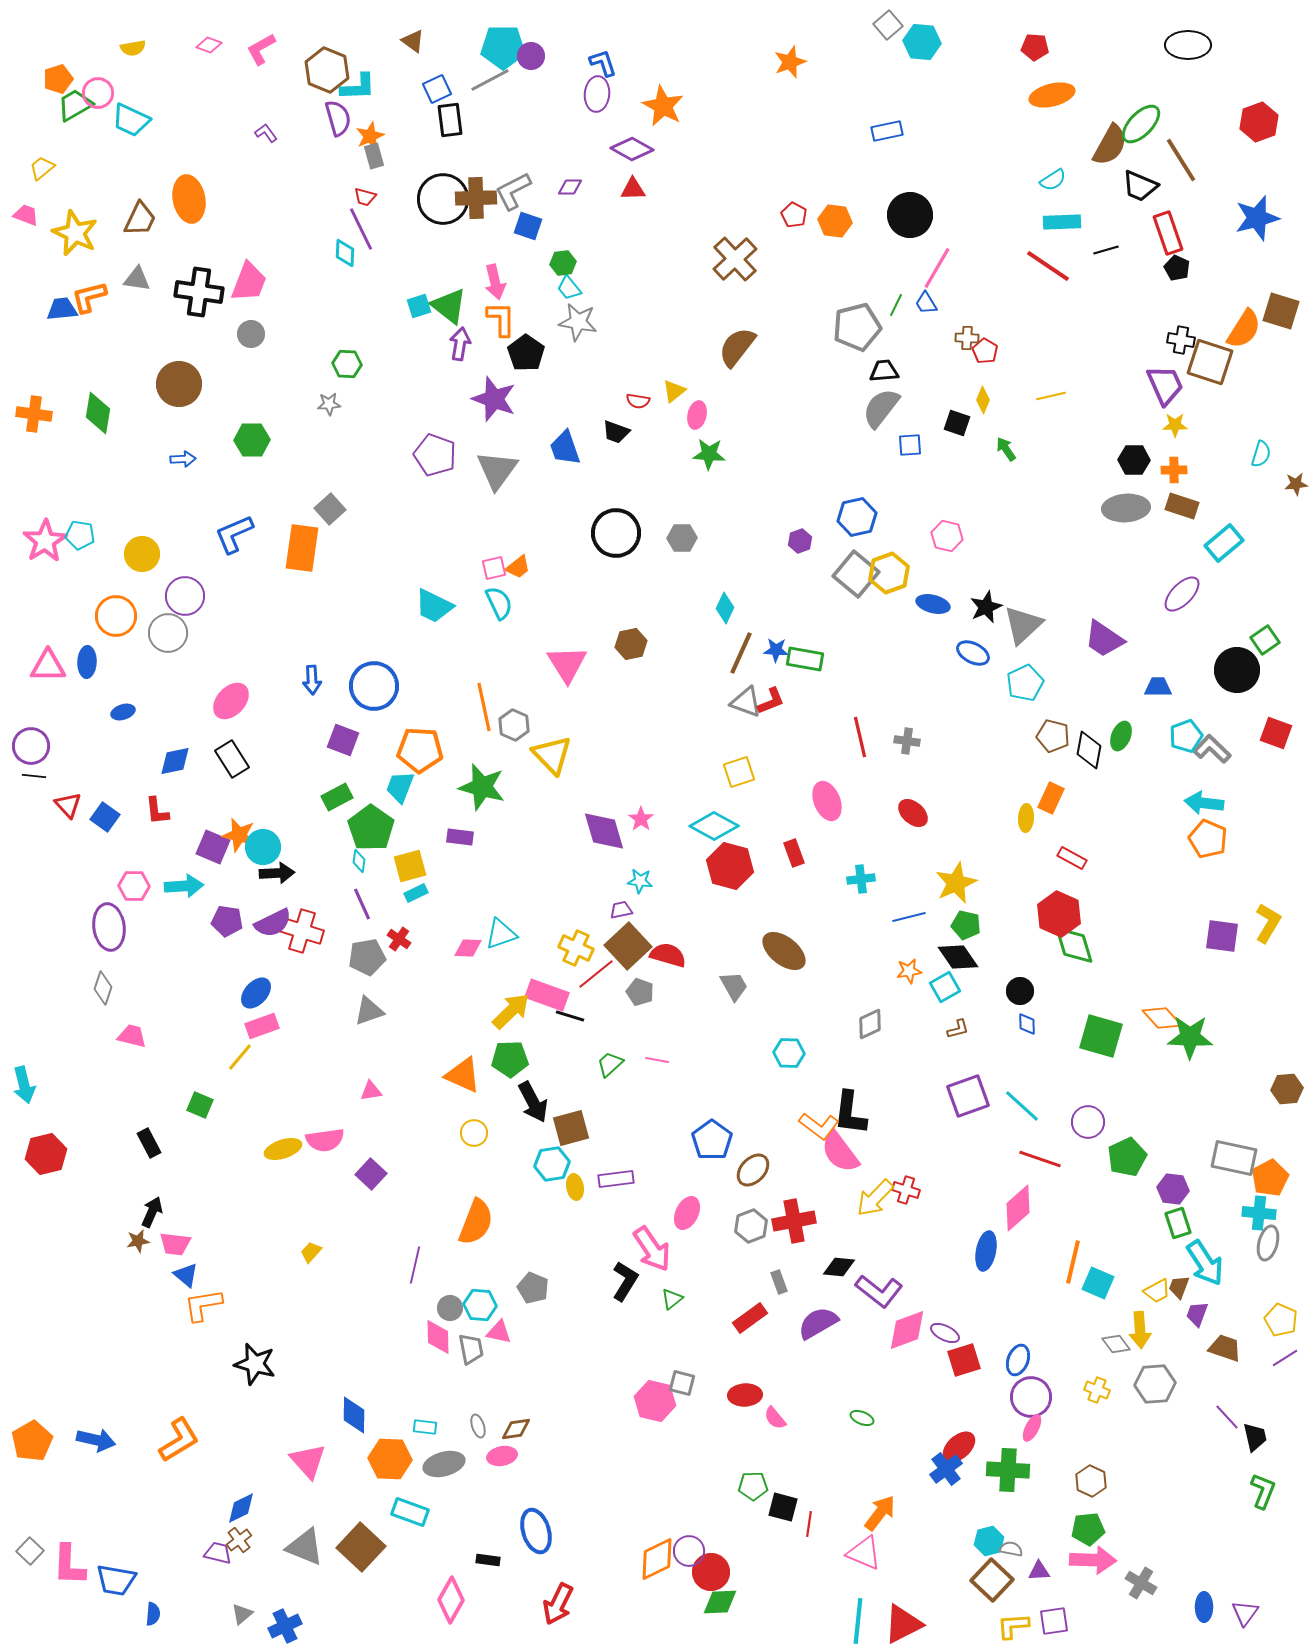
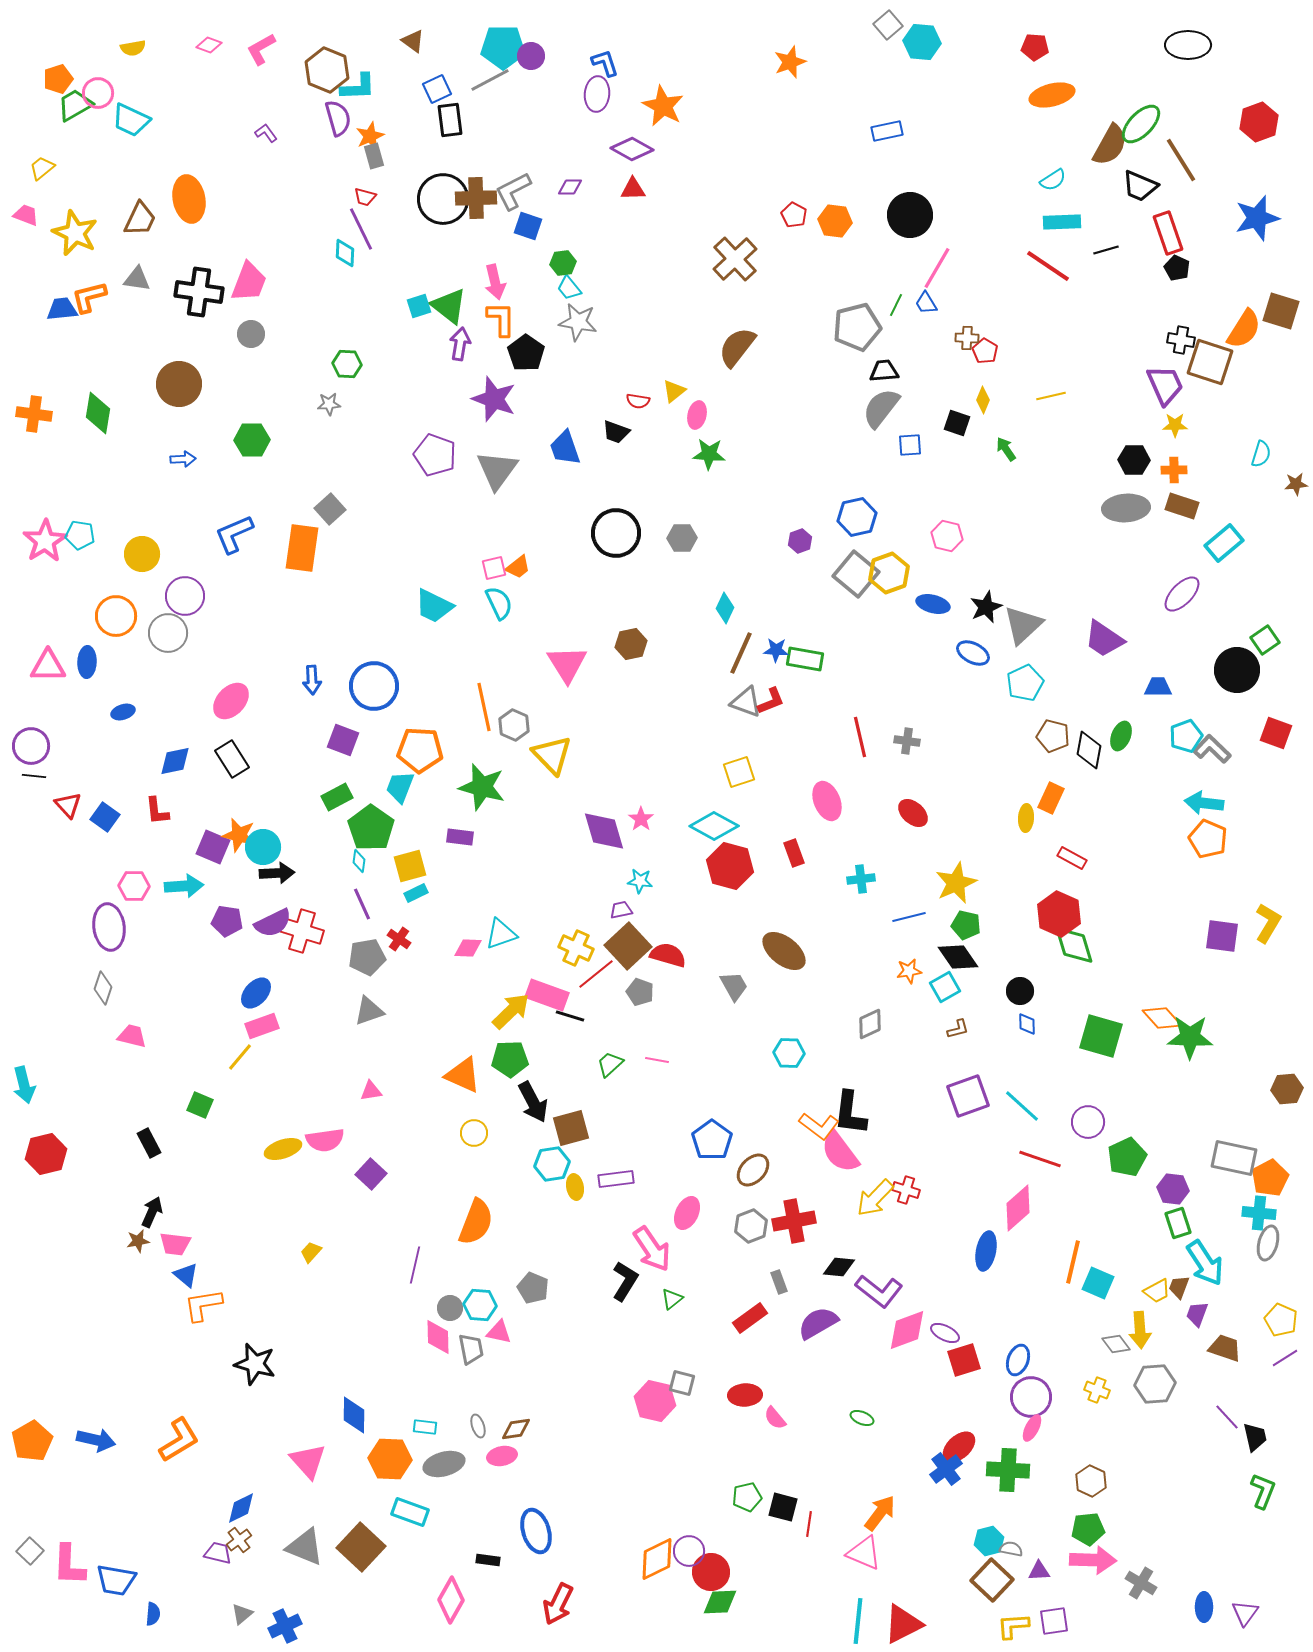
blue L-shape at (603, 63): moved 2 px right
green pentagon at (753, 1486): moved 6 px left, 11 px down; rotated 12 degrees counterclockwise
